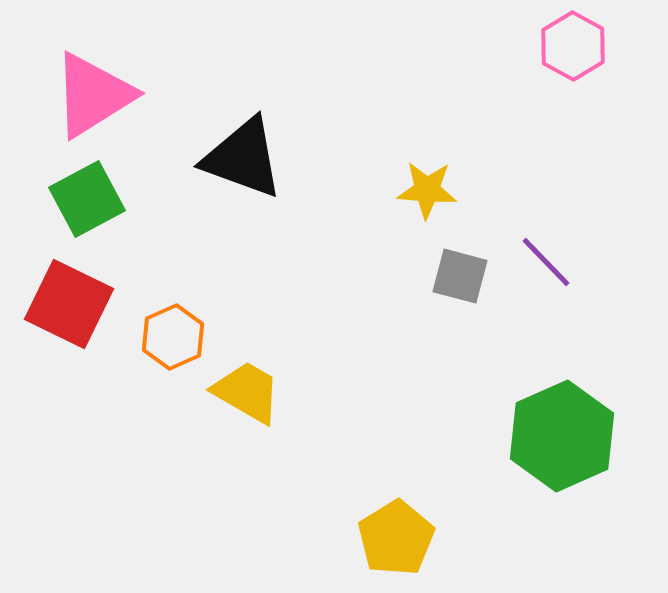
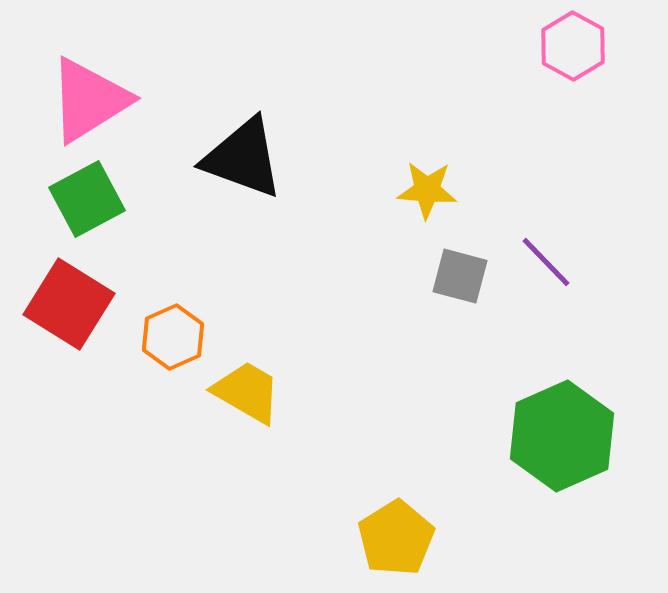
pink triangle: moved 4 px left, 5 px down
red square: rotated 6 degrees clockwise
